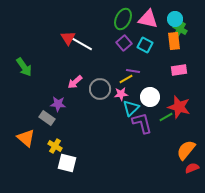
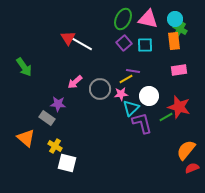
cyan square: rotated 28 degrees counterclockwise
white circle: moved 1 px left, 1 px up
